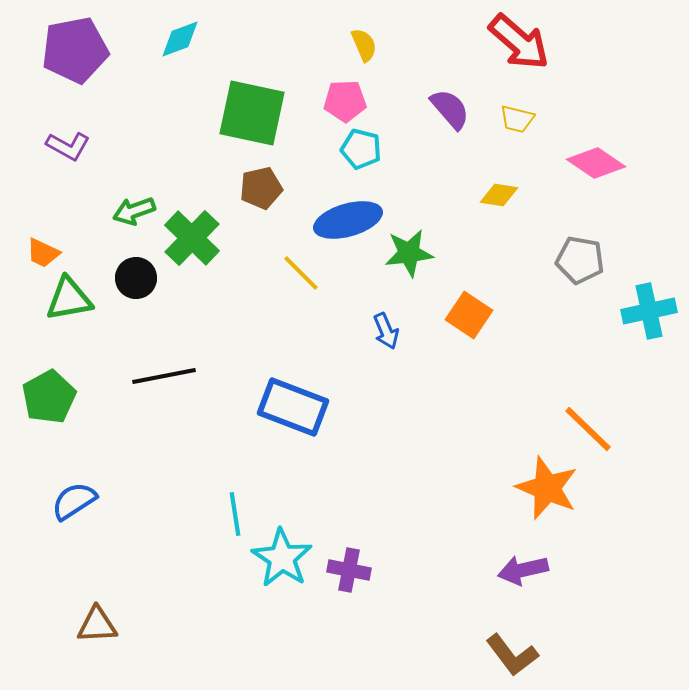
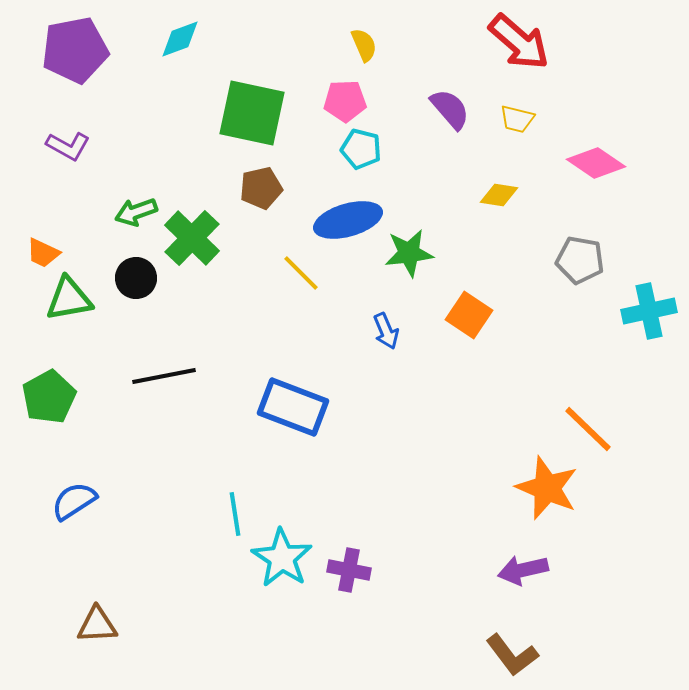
green arrow: moved 2 px right, 1 px down
